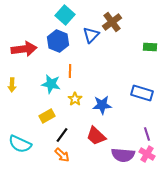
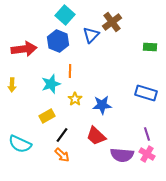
cyan star: rotated 30 degrees counterclockwise
blue rectangle: moved 4 px right
purple semicircle: moved 1 px left
